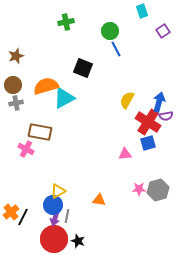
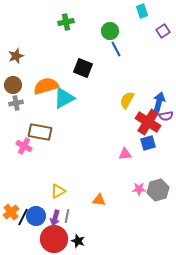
pink cross: moved 2 px left, 3 px up
blue circle: moved 17 px left, 11 px down
